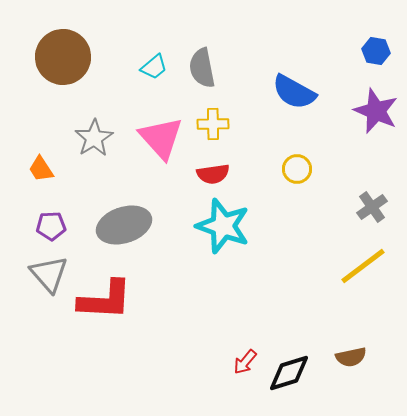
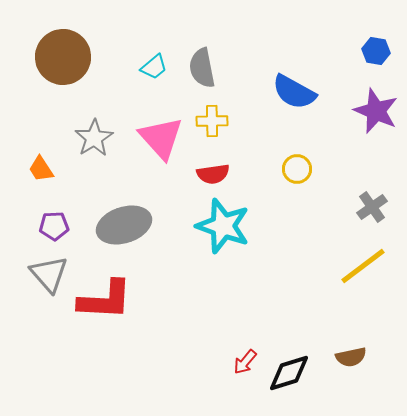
yellow cross: moved 1 px left, 3 px up
purple pentagon: moved 3 px right
